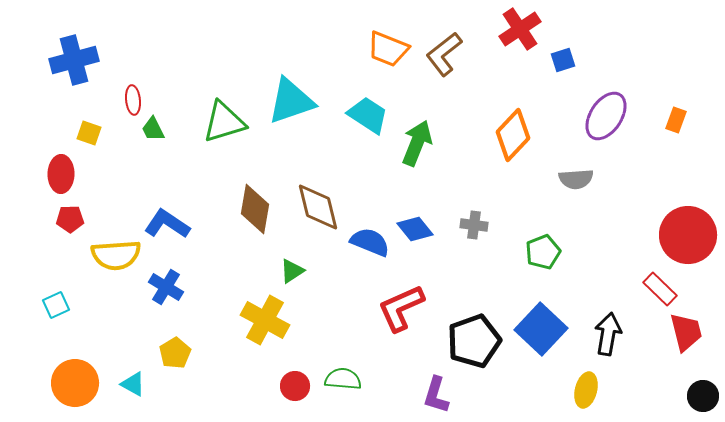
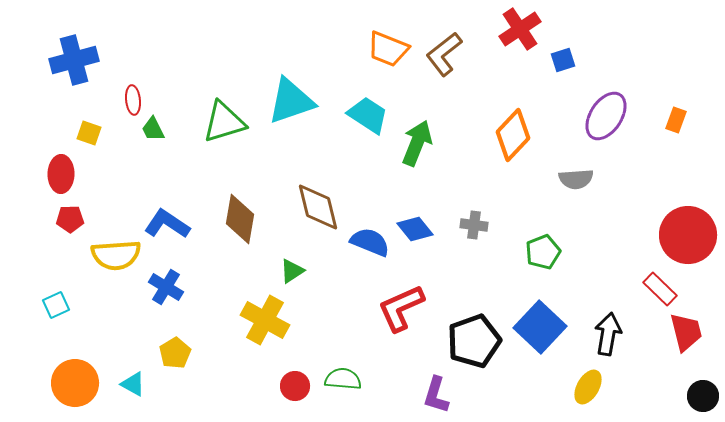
brown diamond at (255, 209): moved 15 px left, 10 px down
blue square at (541, 329): moved 1 px left, 2 px up
yellow ellipse at (586, 390): moved 2 px right, 3 px up; rotated 16 degrees clockwise
